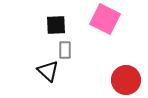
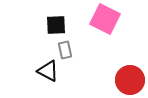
gray rectangle: rotated 12 degrees counterclockwise
black triangle: rotated 15 degrees counterclockwise
red circle: moved 4 px right
